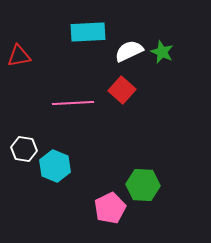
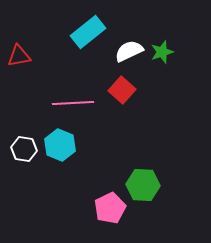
cyan rectangle: rotated 36 degrees counterclockwise
green star: rotated 30 degrees clockwise
cyan hexagon: moved 5 px right, 21 px up
